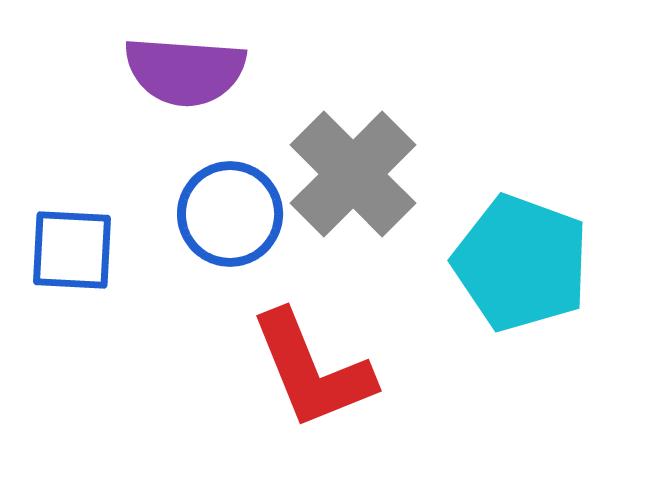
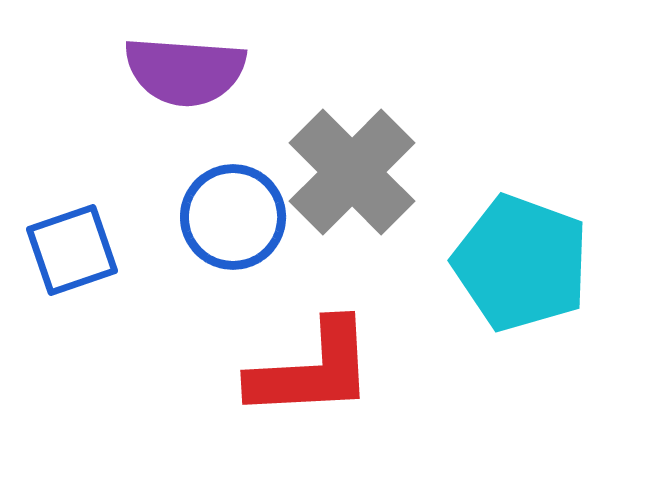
gray cross: moved 1 px left, 2 px up
blue circle: moved 3 px right, 3 px down
blue square: rotated 22 degrees counterclockwise
red L-shape: rotated 71 degrees counterclockwise
